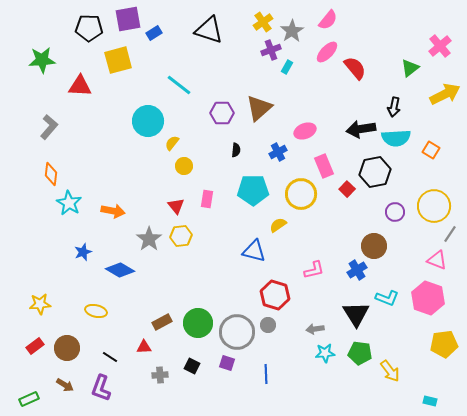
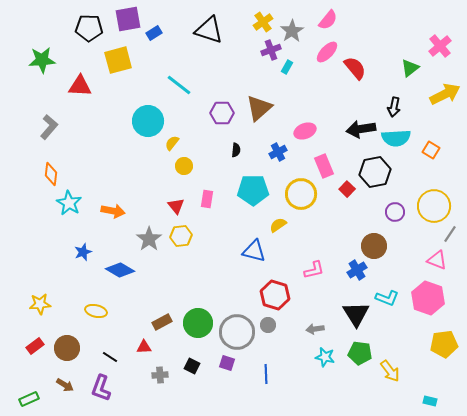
cyan star at (325, 353): moved 4 px down; rotated 18 degrees clockwise
